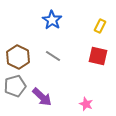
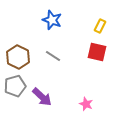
blue star: rotated 12 degrees counterclockwise
red square: moved 1 px left, 4 px up
